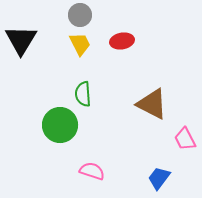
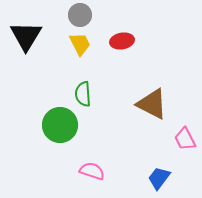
black triangle: moved 5 px right, 4 px up
